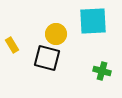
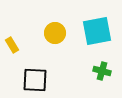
cyan square: moved 4 px right, 10 px down; rotated 8 degrees counterclockwise
yellow circle: moved 1 px left, 1 px up
black square: moved 12 px left, 22 px down; rotated 12 degrees counterclockwise
